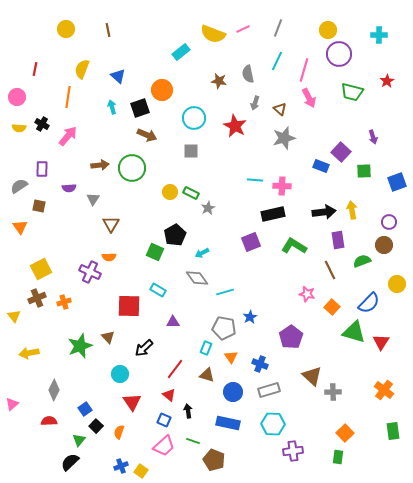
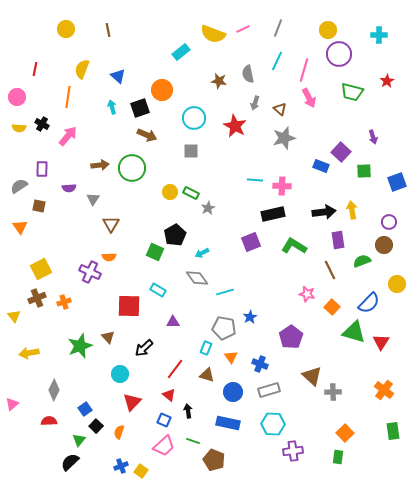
red triangle at (132, 402): rotated 18 degrees clockwise
